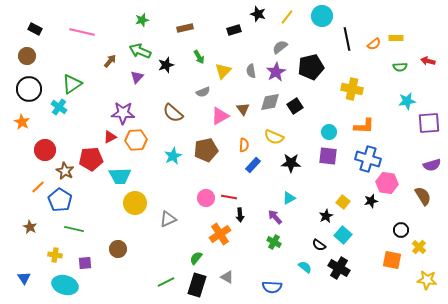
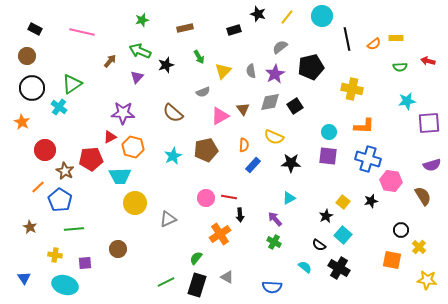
purple star at (276, 72): moved 1 px left, 2 px down
black circle at (29, 89): moved 3 px right, 1 px up
orange hexagon at (136, 140): moved 3 px left, 7 px down; rotated 20 degrees clockwise
pink hexagon at (387, 183): moved 4 px right, 2 px up
purple arrow at (275, 217): moved 2 px down
green line at (74, 229): rotated 18 degrees counterclockwise
